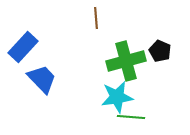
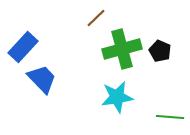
brown line: rotated 50 degrees clockwise
green cross: moved 4 px left, 12 px up
green line: moved 39 px right
